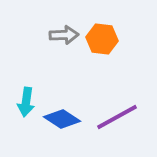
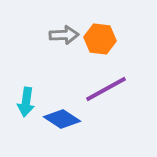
orange hexagon: moved 2 px left
purple line: moved 11 px left, 28 px up
